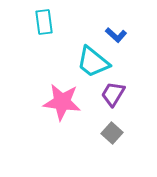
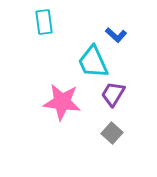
cyan trapezoid: rotated 27 degrees clockwise
